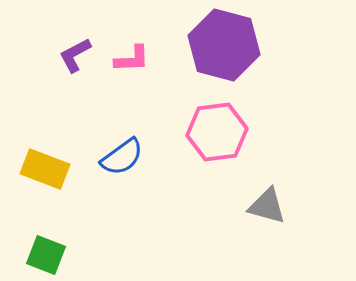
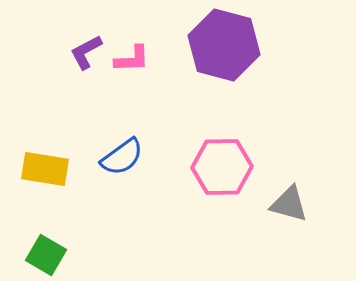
purple L-shape: moved 11 px right, 3 px up
pink hexagon: moved 5 px right, 35 px down; rotated 6 degrees clockwise
yellow rectangle: rotated 12 degrees counterclockwise
gray triangle: moved 22 px right, 2 px up
green square: rotated 9 degrees clockwise
